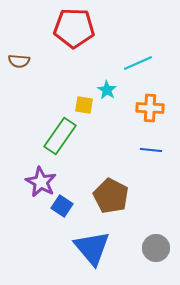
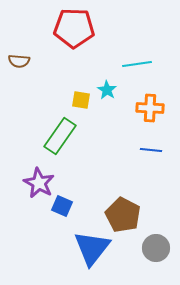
cyan line: moved 1 px left, 1 px down; rotated 16 degrees clockwise
yellow square: moved 3 px left, 5 px up
purple star: moved 2 px left, 1 px down
brown pentagon: moved 12 px right, 19 px down
blue square: rotated 10 degrees counterclockwise
blue triangle: rotated 18 degrees clockwise
